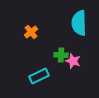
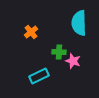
green cross: moved 2 px left, 3 px up
